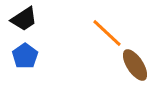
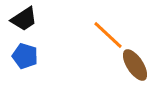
orange line: moved 1 px right, 2 px down
blue pentagon: rotated 20 degrees counterclockwise
